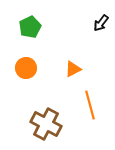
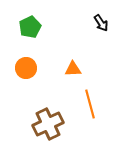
black arrow: rotated 72 degrees counterclockwise
orange triangle: rotated 24 degrees clockwise
orange line: moved 1 px up
brown cross: moved 2 px right; rotated 36 degrees clockwise
